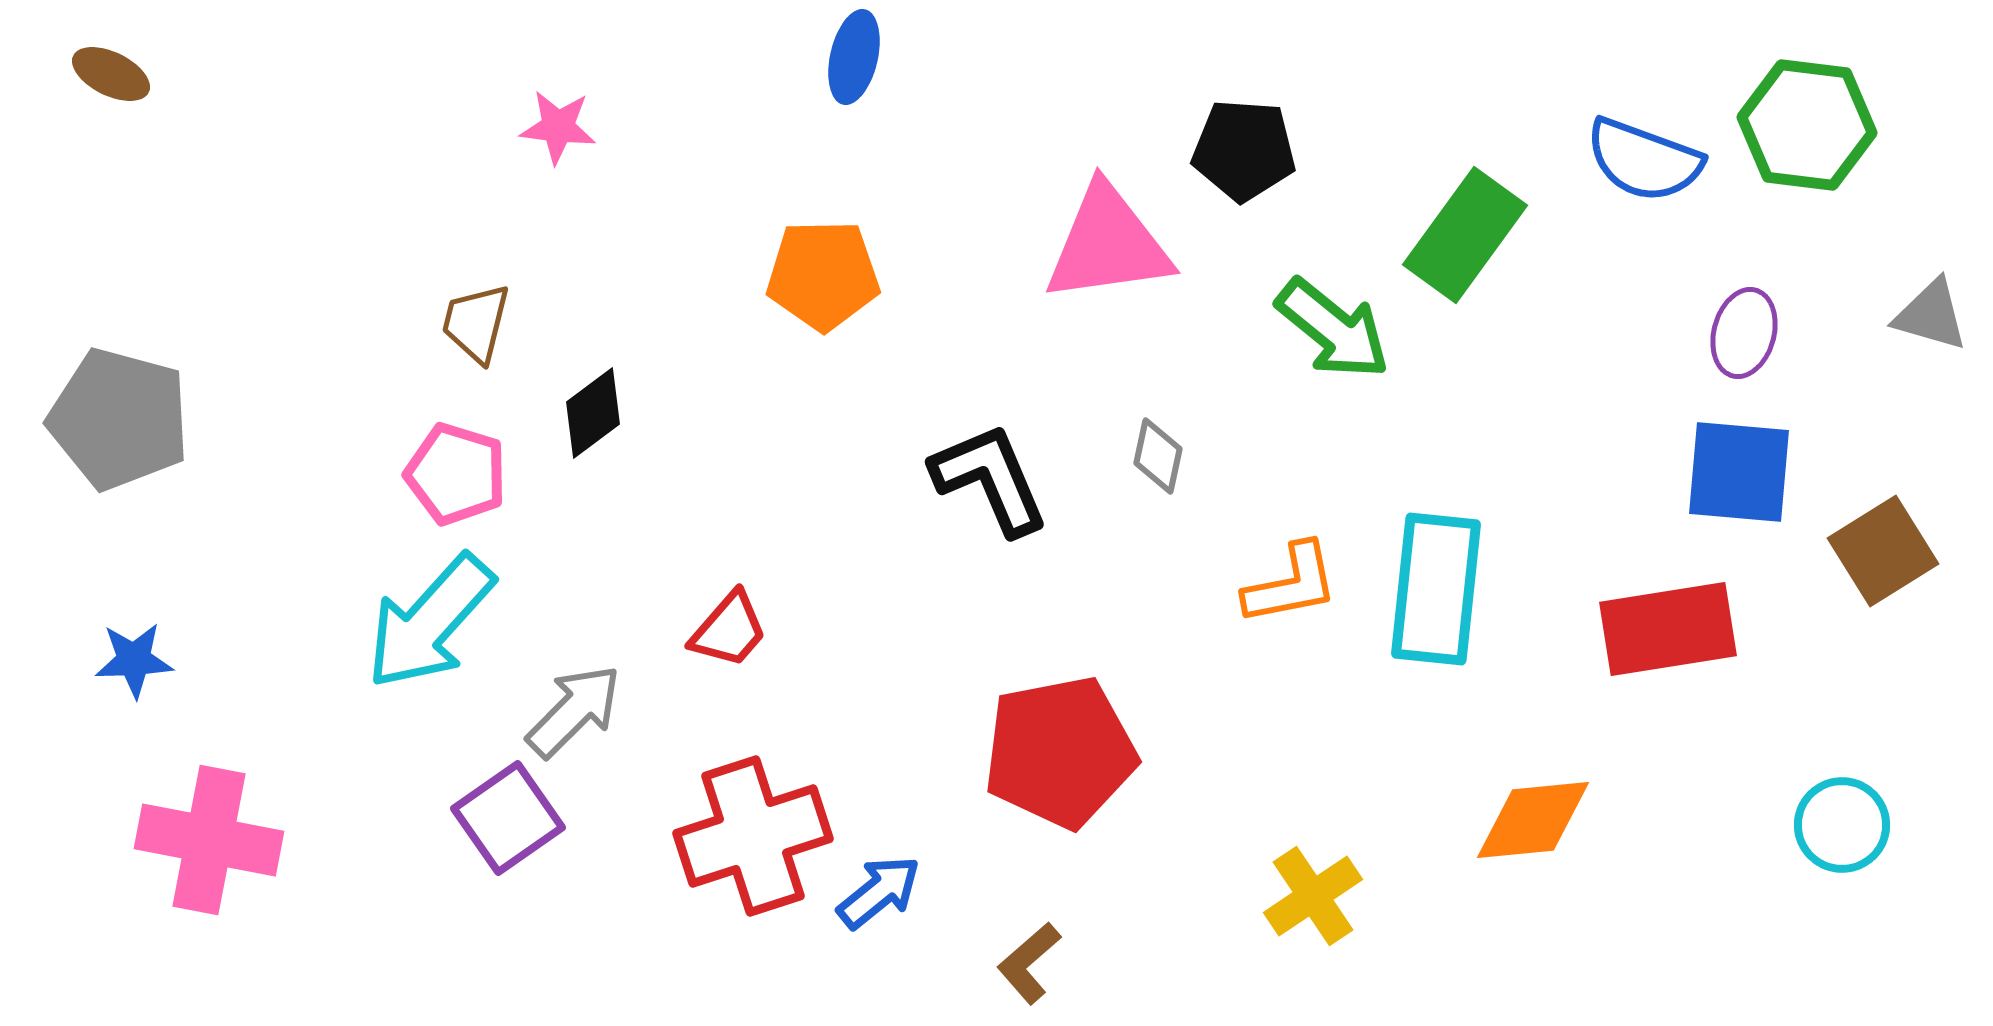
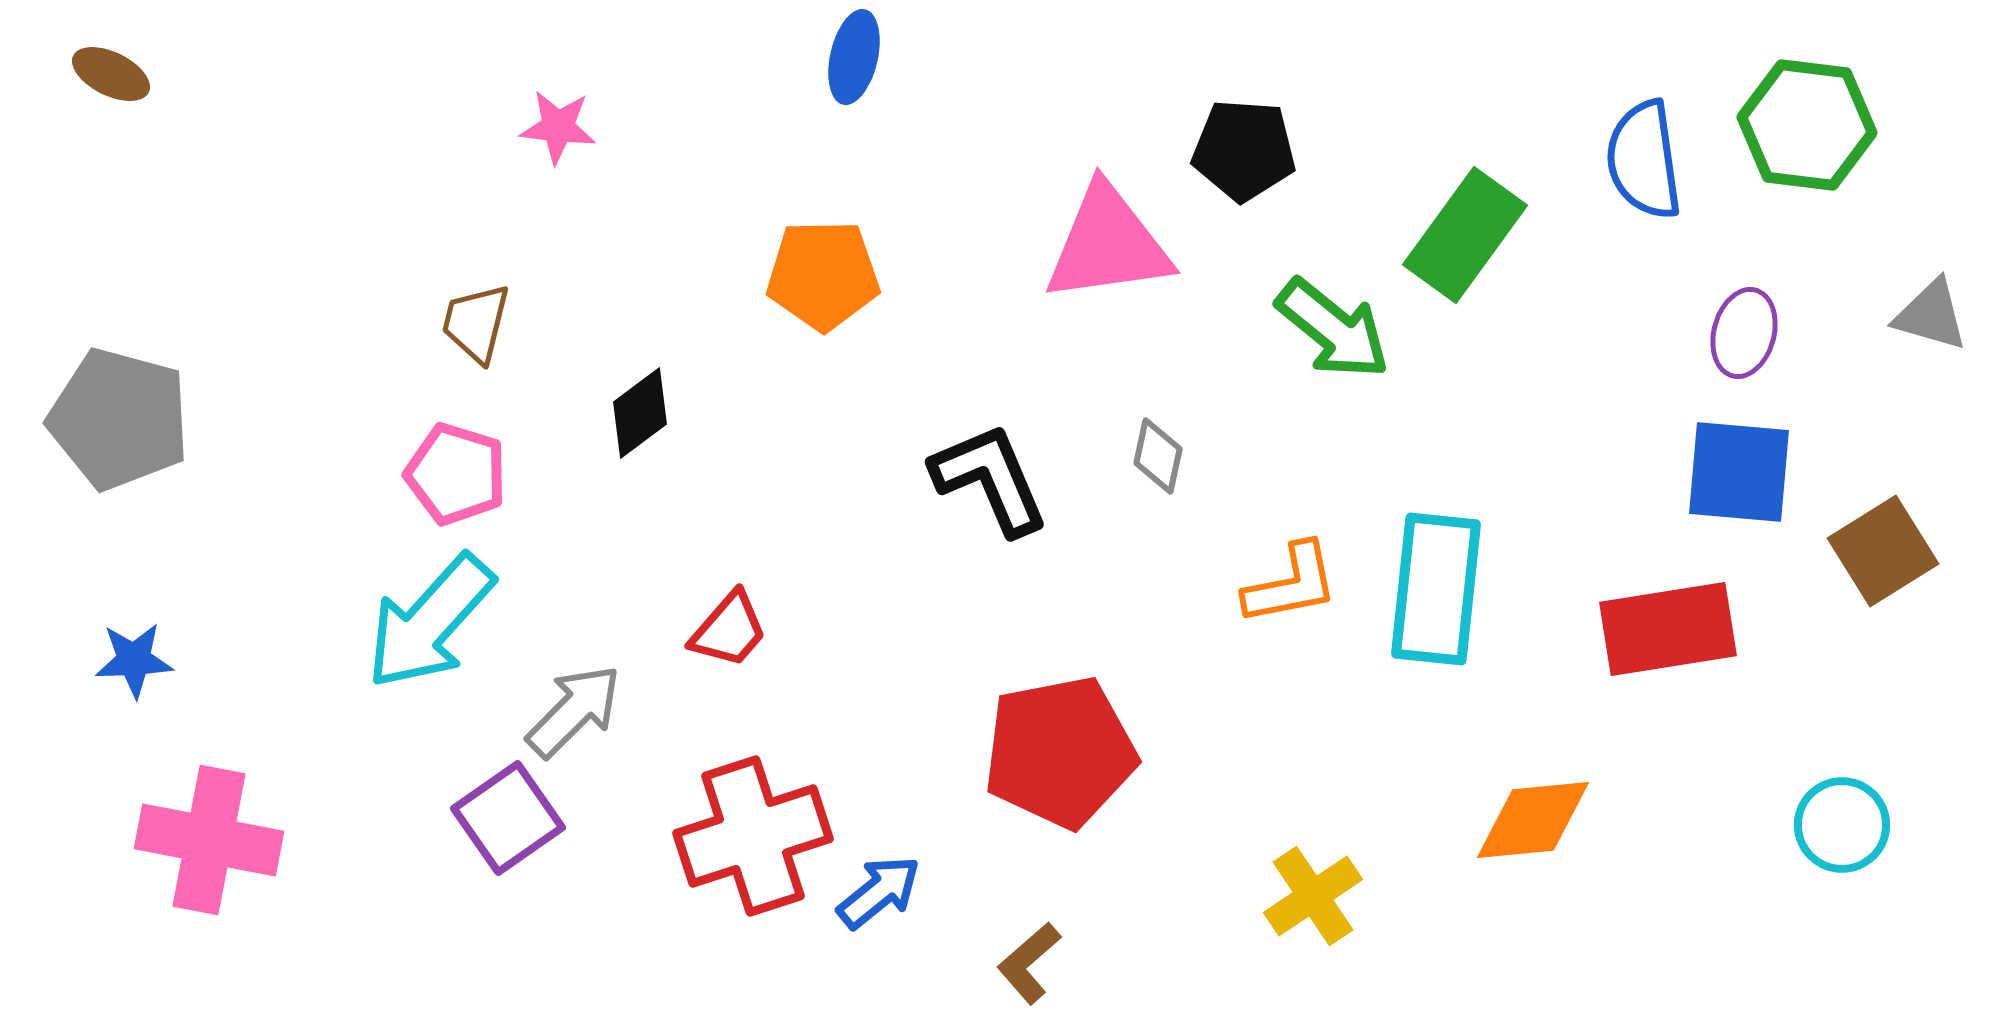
blue semicircle: rotated 62 degrees clockwise
black diamond: moved 47 px right
